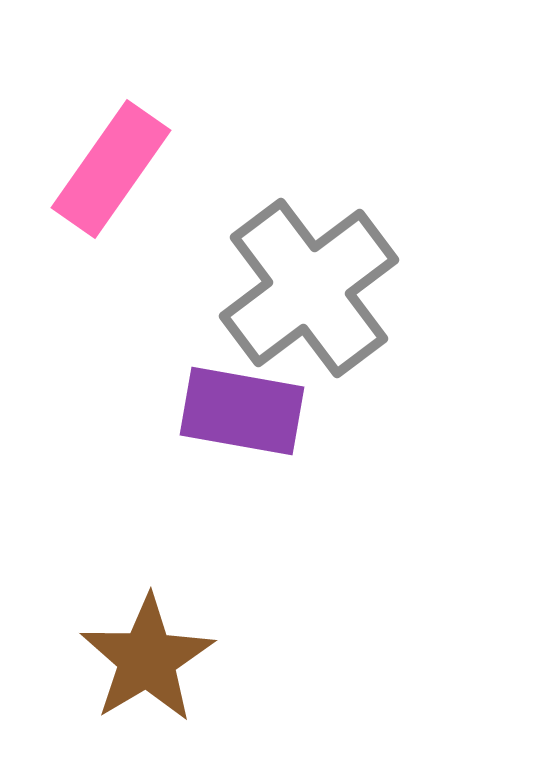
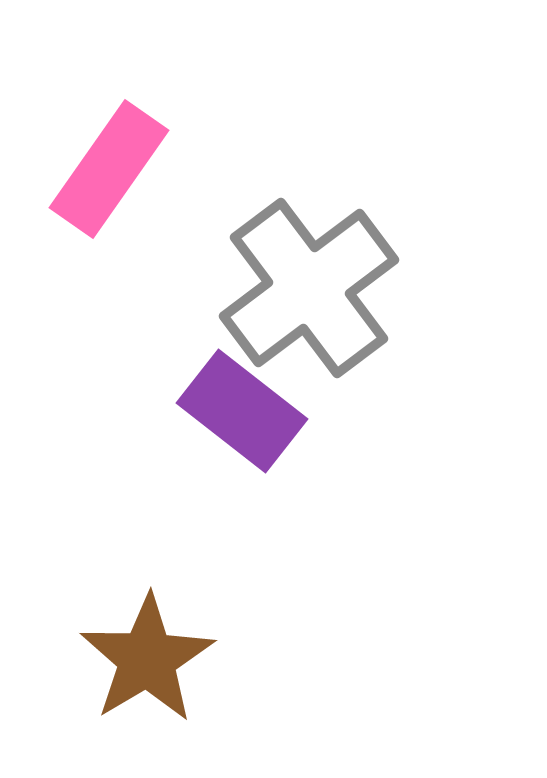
pink rectangle: moved 2 px left
purple rectangle: rotated 28 degrees clockwise
